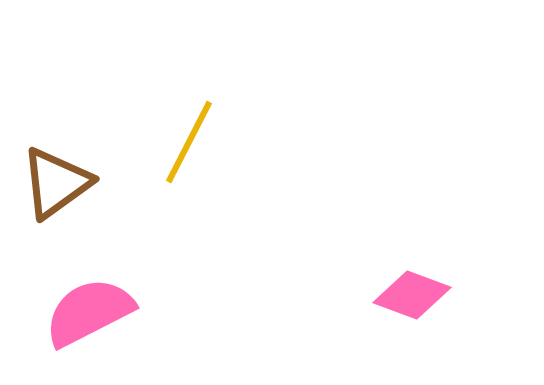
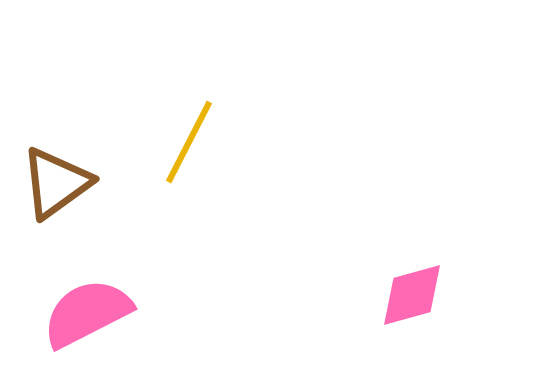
pink diamond: rotated 36 degrees counterclockwise
pink semicircle: moved 2 px left, 1 px down
